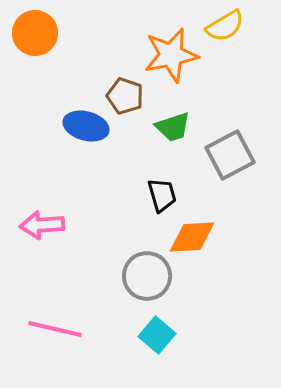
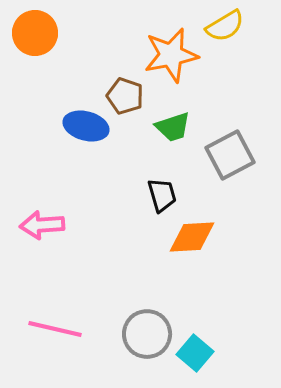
gray circle: moved 58 px down
cyan square: moved 38 px right, 18 px down
